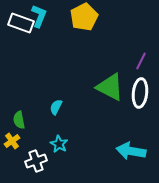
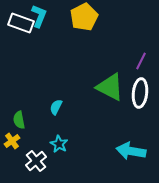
white cross: rotated 20 degrees counterclockwise
